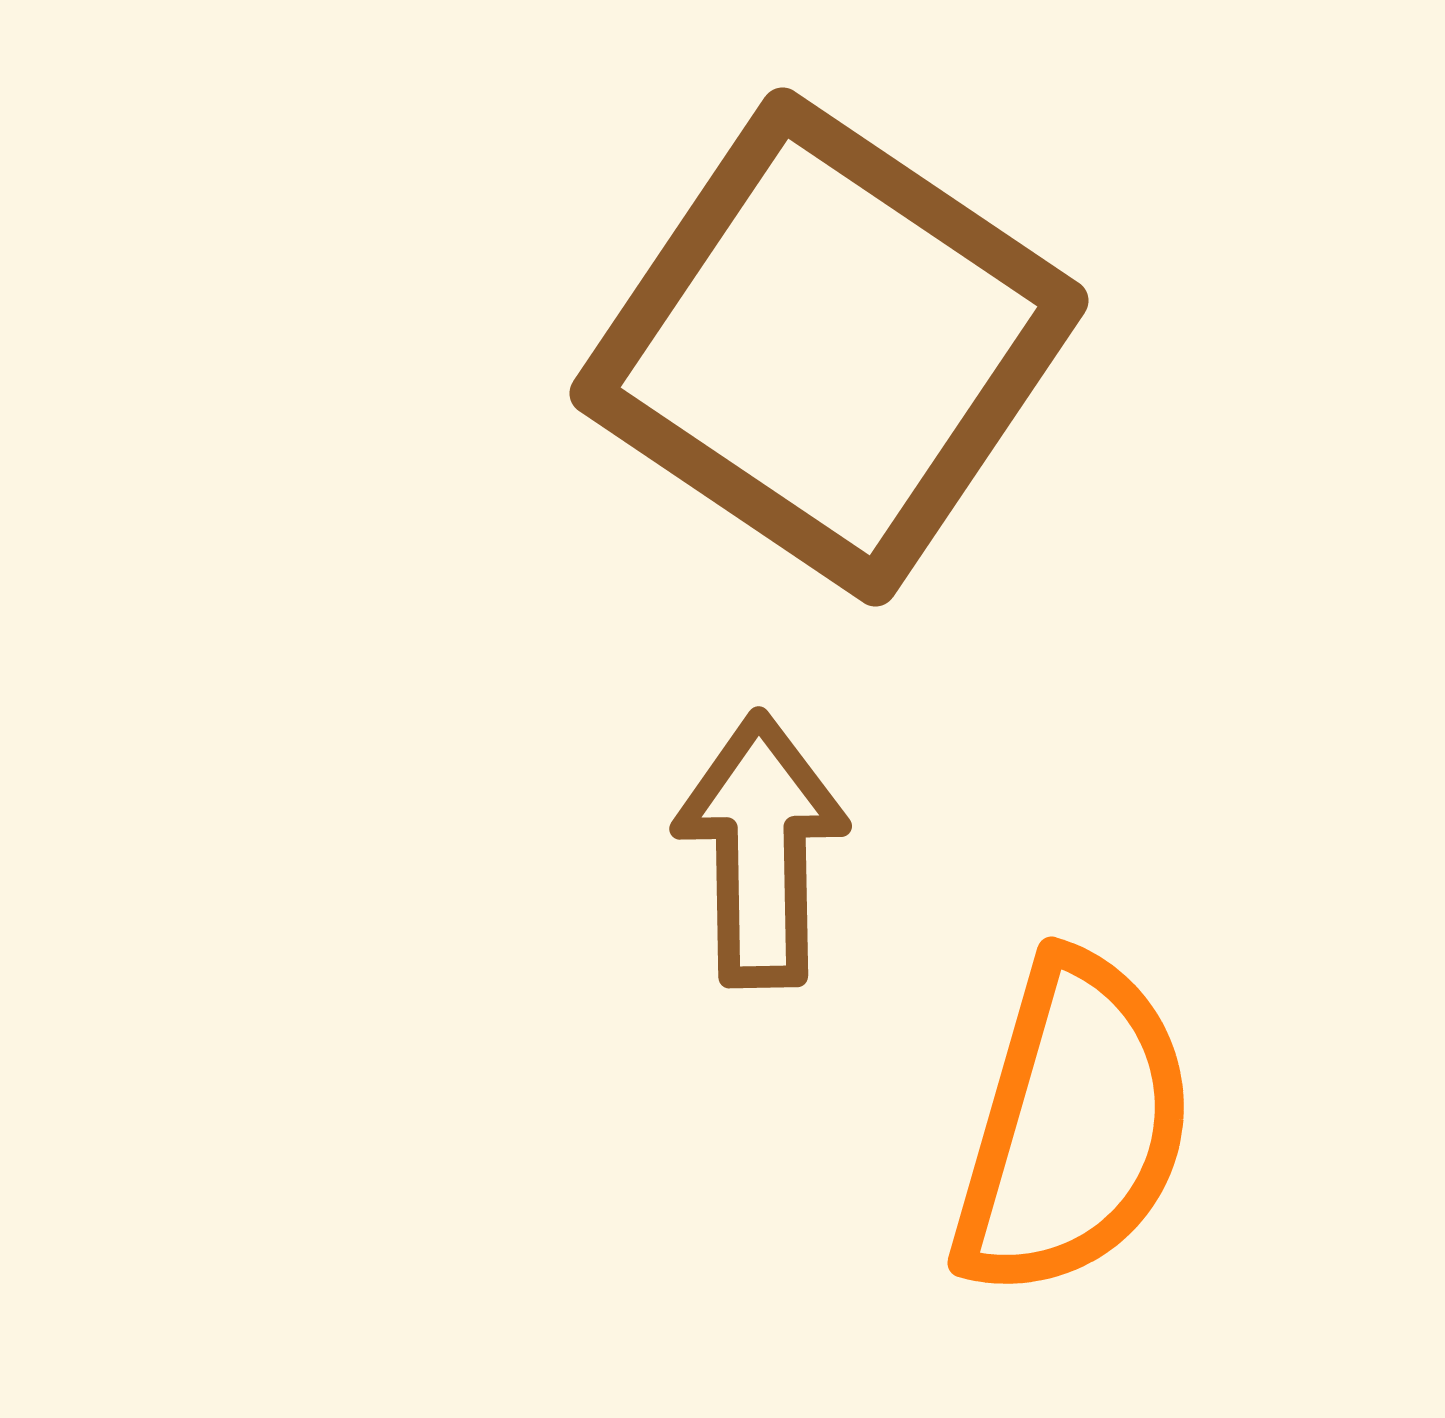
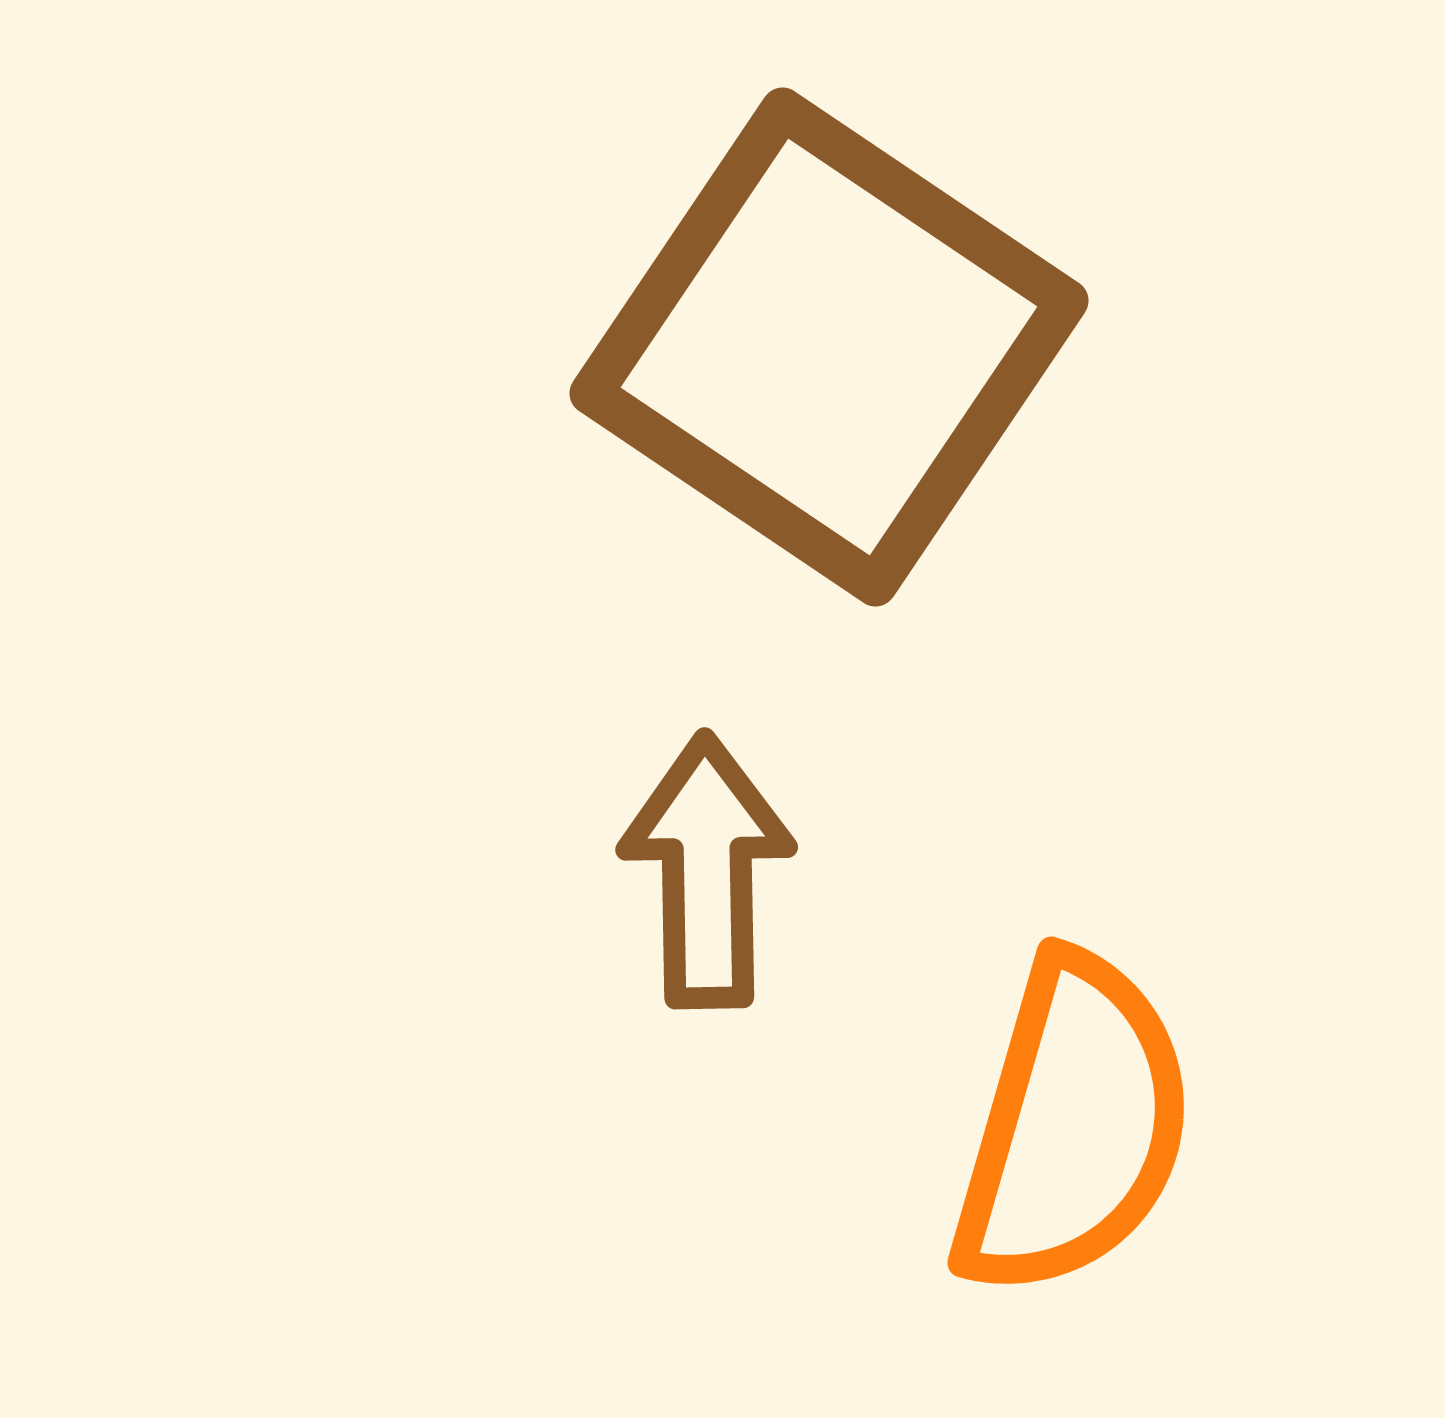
brown arrow: moved 54 px left, 21 px down
